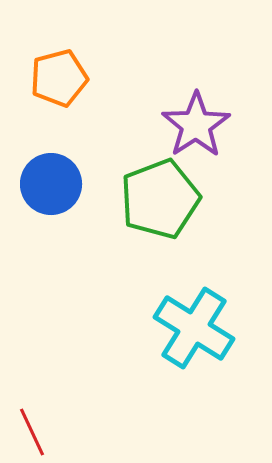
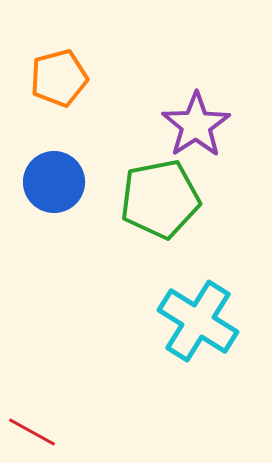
blue circle: moved 3 px right, 2 px up
green pentagon: rotated 10 degrees clockwise
cyan cross: moved 4 px right, 7 px up
red line: rotated 36 degrees counterclockwise
